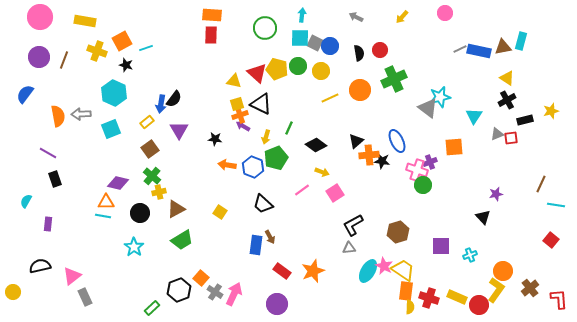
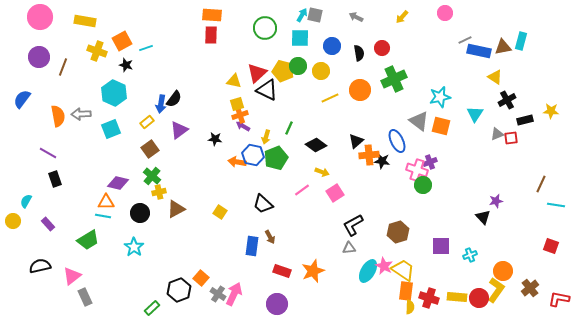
cyan arrow at (302, 15): rotated 24 degrees clockwise
gray square at (315, 43): moved 28 px up; rotated 14 degrees counterclockwise
blue circle at (330, 46): moved 2 px right
gray line at (460, 49): moved 5 px right, 9 px up
red circle at (380, 50): moved 2 px right, 2 px up
brown line at (64, 60): moved 1 px left, 7 px down
yellow pentagon at (277, 69): moved 6 px right, 2 px down
red triangle at (257, 73): rotated 35 degrees clockwise
yellow triangle at (507, 78): moved 12 px left, 1 px up
blue semicircle at (25, 94): moved 3 px left, 5 px down
black triangle at (261, 104): moved 6 px right, 14 px up
gray triangle at (428, 108): moved 9 px left, 13 px down
yellow star at (551, 111): rotated 21 degrees clockwise
cyan triangle at (474, 116): moved 1 px right, 2 px up
purple triangle at (179, 130): rotated 24 degrees clockwise
orange square at (454, 147): moved 13 px left, 21 px up; rotated 18 degrees clockwise
orange arrow at (227, 165): moved 10 px right, 3 px up
blue hexagon at (253, 167): moved 12 px up; rotated 10 degrees counterclockwise
purple star at (496, 194): moved 7 px down
purple rectangle at (48, 224): rotated 48 degrees counterclockwise
green trapezoid at (182, 240): moved 94 px left
red square at (551, 240): moved 6 px down; rotated 21 degrees counterclockwise
blue rectangle at (256, 245): moved 4 px left, 1 px down
red rectangle at (282, 271): rotated 18 degrees counterclockwise
yellow circle at (13, 292): moved 71 px up
gray cross at (215, 292): moved 3 px right, 2 px down
yellow rectangle at (457, 297): rotated 18 degrees counterclockwise
red L-shape at (559, 299): rotated 75 degrees counterclockwise
red circle at (479, 305): moved 7 px up
